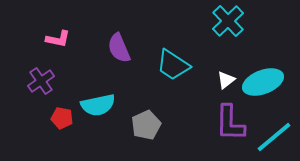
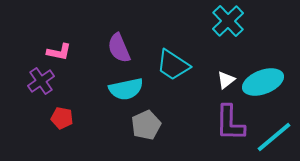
pink L-shape: moved 1 px right, 13 px down
cyan semicircle: moved 28 px right, 16 px up
